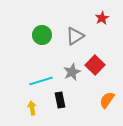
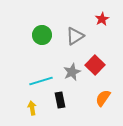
red star: moved 1 px down
orange semicircle: moved 4 px left, 2 px up
